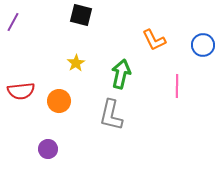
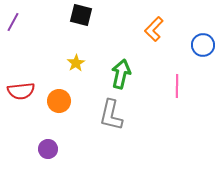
orange L-shape: moved 11 px up; rotated 70 degrees clockwise
